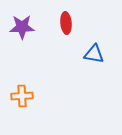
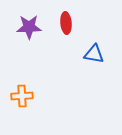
purple star: moved 7 px right
